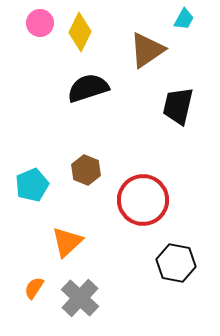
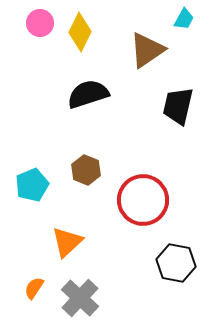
black semicircle: moved 6 px down
